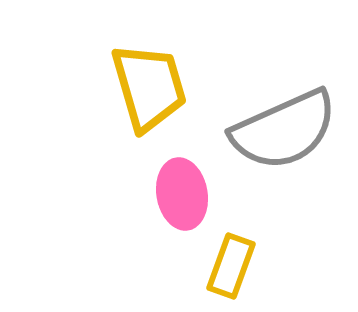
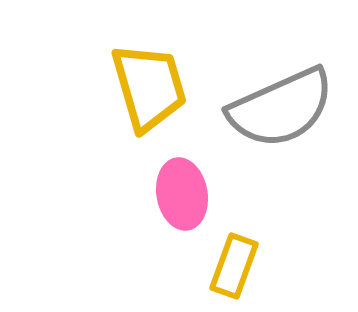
gray semicircle: moved 3 px left, 22 px up
yellow rectangle: moved 3 px right
